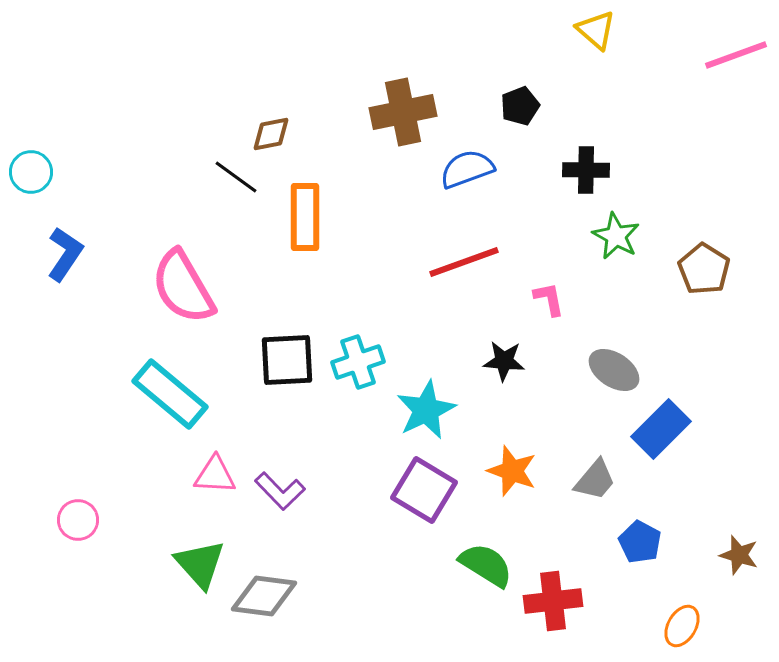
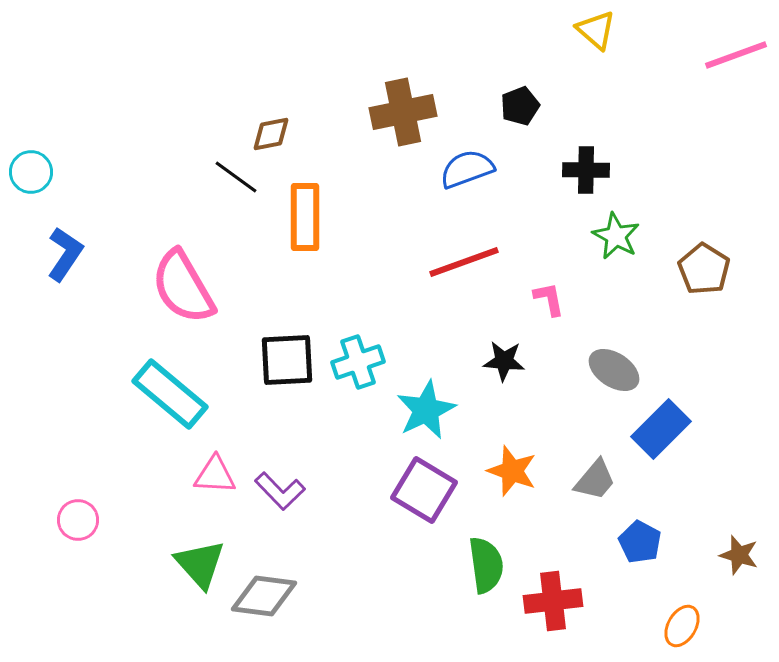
green semicircle: rotated 50 degrees clockwise
